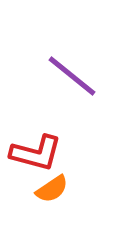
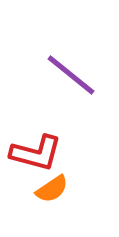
purple line: moved 1 px left, 1 px up
